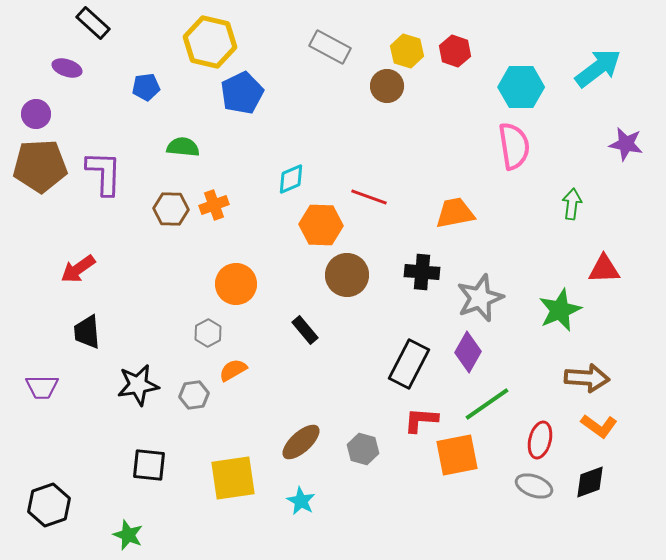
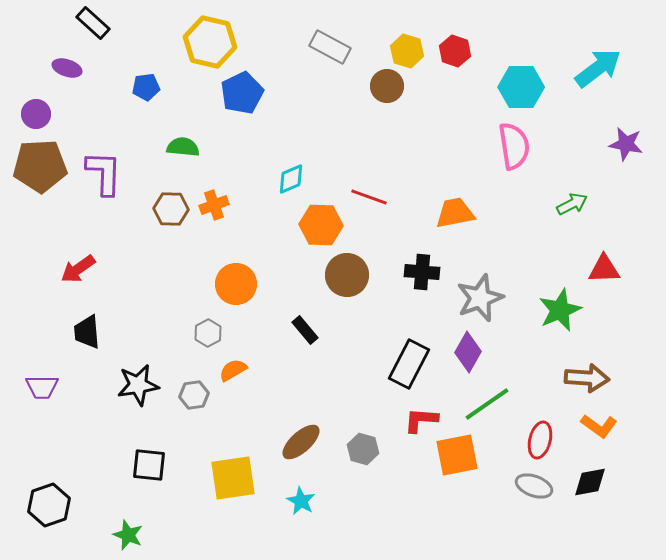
green arrow at (572, 204): rotated 56 degrees clockwise
black diamond at (590, 482): rotated 9 degrees clockwise
